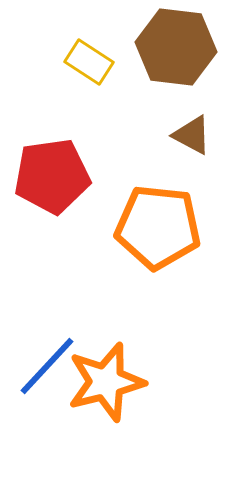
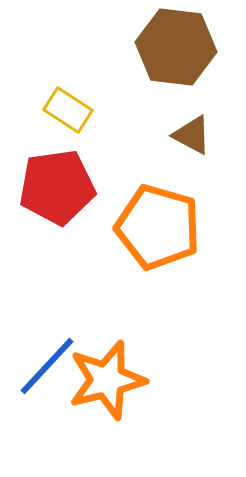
yellow rectangle: moved 21 px left, 48 px down
red pentagon: moved 5 px right, 11 px down
orange pentagon: rotated 10 degrees clockwise
orange star: moved 1 px right, 2 px up
